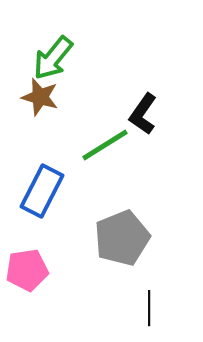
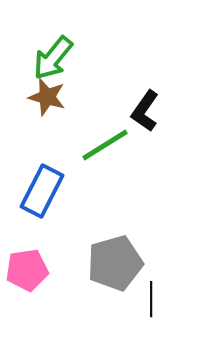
brown star: moved 7 px right
black L-shape: moved 2 px right, 3 px up
gray pentagon: moved 7 px left, 25 px down; rotated 6 degrees clockwise
black line: moved 2 px right, 9 px up
